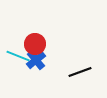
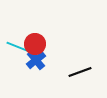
cyan line: moved 9 px up
